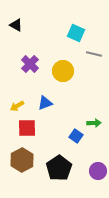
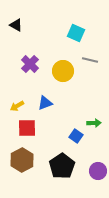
gray line: moved 4 px left, 6 px down
black pentagon: moved 3 px right, 2 px up
